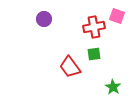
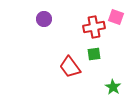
pink square: moved 1 px left, 1 px down
